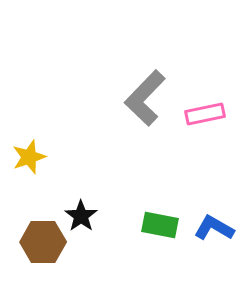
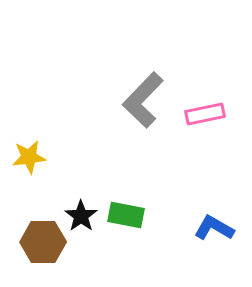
gray L-shape: moved 2 px left, 2 px down
yellow star: rotated 12 degrees clockwise
green rectangle: moved 34 px left, 10 px up
